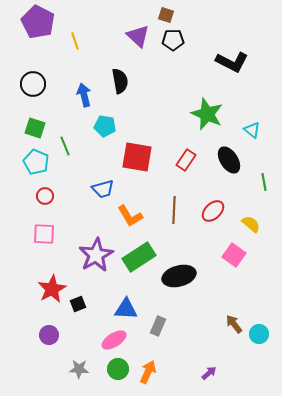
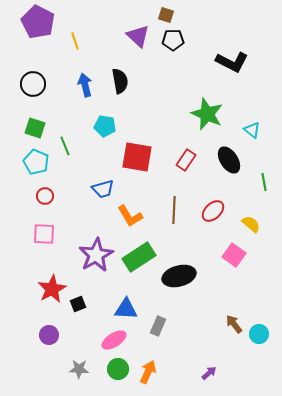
blue arrow at (84, 95): moved 1 px right, 10 px up
